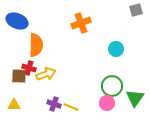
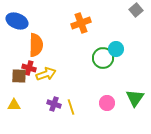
gray square: rotated 24 degrees counterclockwise
green circle: moved 9 px left, 28 px up
yellow line: rotated 49 degrees clockwise
